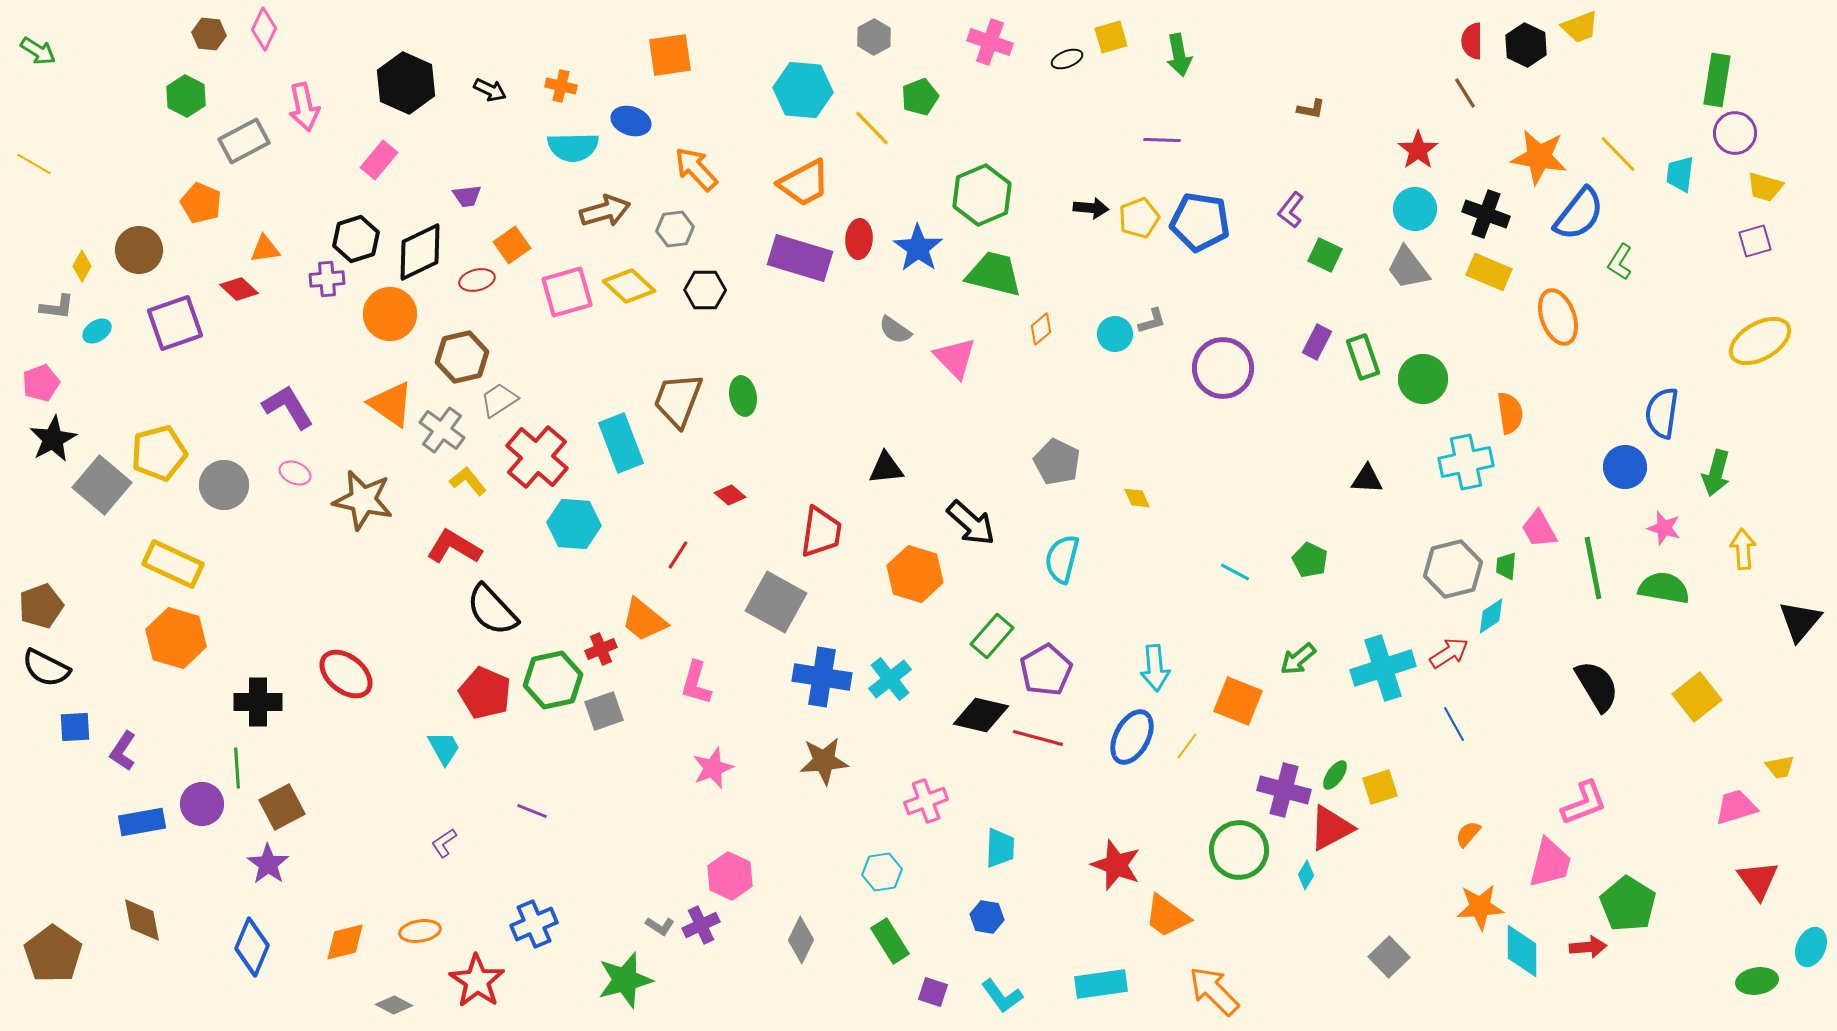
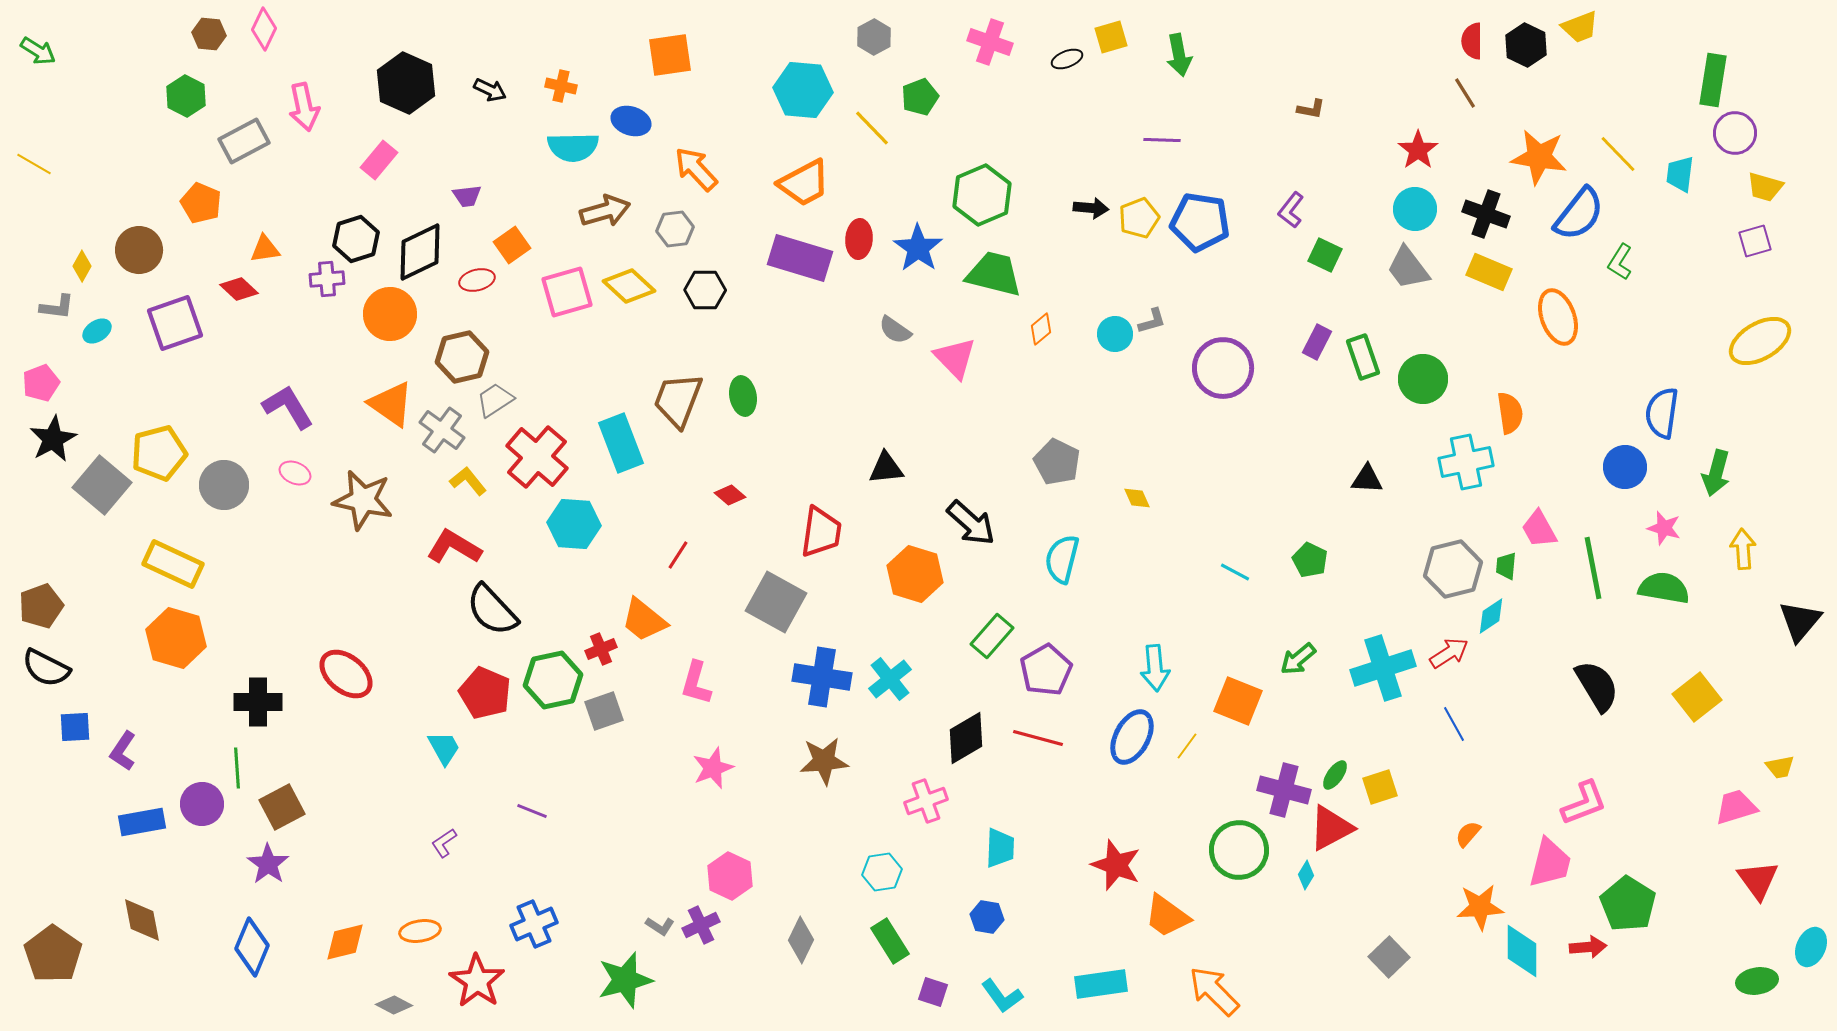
green rectangle at (1717, 80): moved 4 px left
gray trapezoid at (499, 400): moved 4 px left
black diamond at (981, 715): moved 15 px left, 23 px down; rotated 44 degrees counterclockwise
